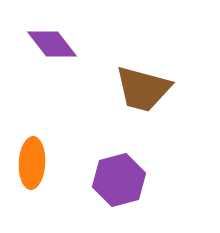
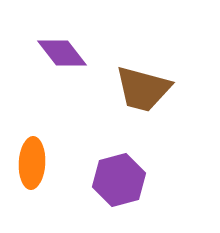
purple diamond: moved 10 px right, 9 px down
